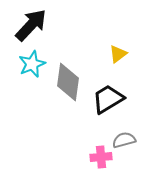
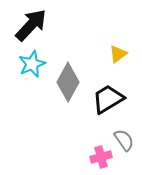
gray diamond: rotated 21 degrees clockwise
gray semicircle: rotated 70 degrees clockwise
pink cross: rotated 10 degrees counterclockwise
